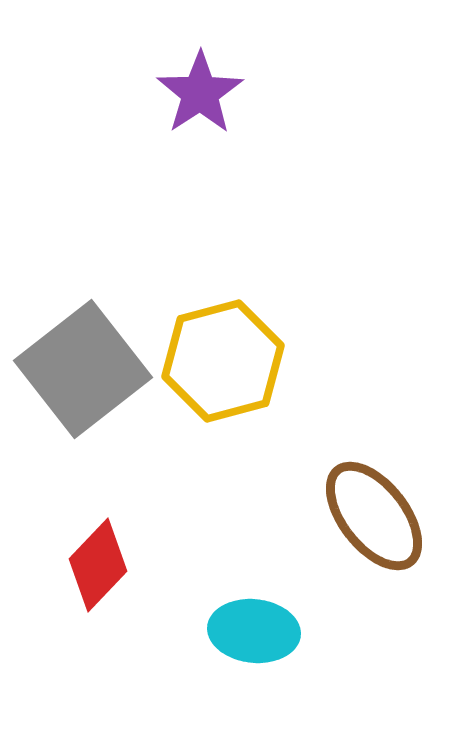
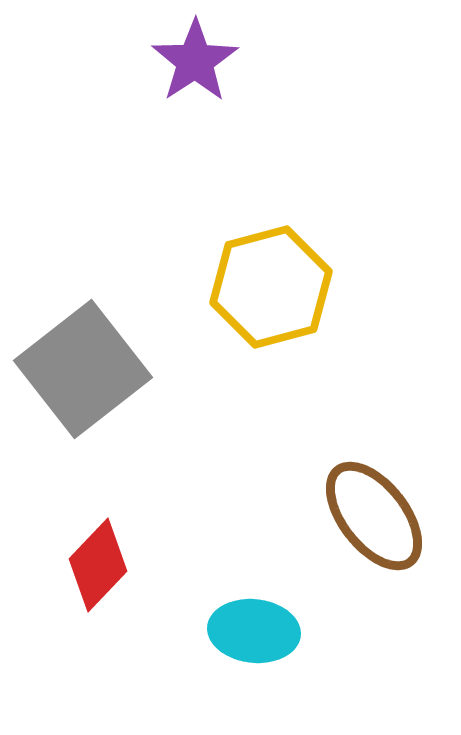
purple star: moved 5 px left, 32 px up
yellow hexagon: moved 48 px right, 74 px up
